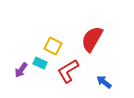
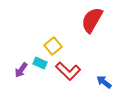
red semicircle: moved 19 px up
yellow square: rotated 24 degrees clockwise
red L-shape: rotated 105 degrees counterclockwise
